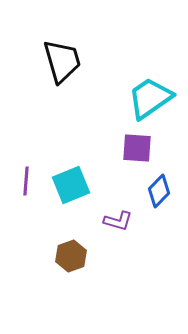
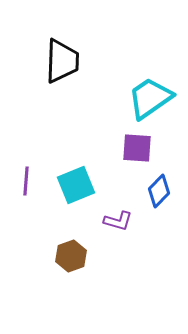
black trapezoid: rotated 18 degrees clockwise
cyan square: moved 5 px right
